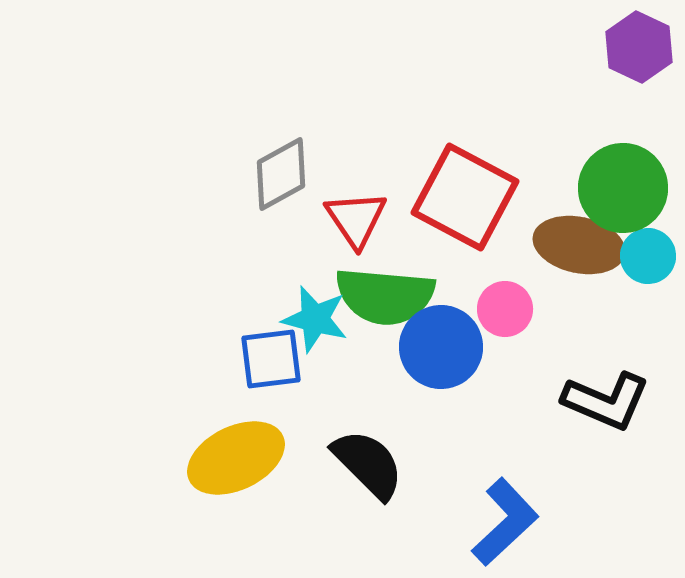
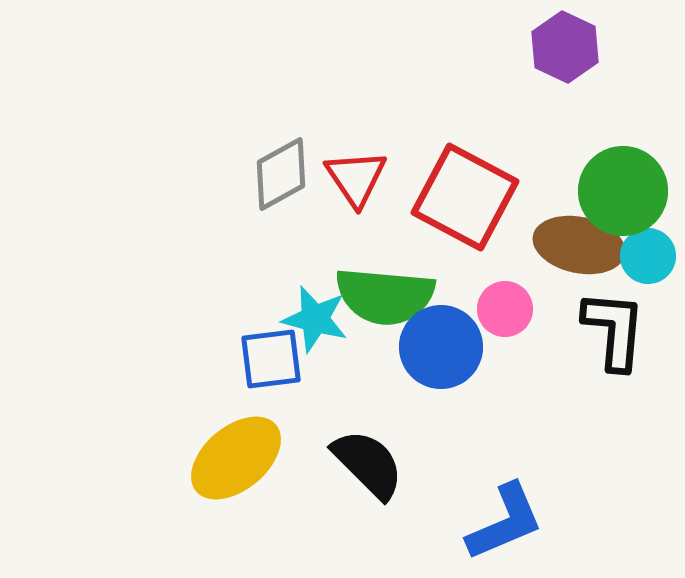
purple hexagon: moved 74 px left
green circle: moved 3 px down
red triangle: moved 41 px up
black L-shape: moved 8 px right, 71 px up; rotated 108 degrees counterclockwise
yellow ellipse: rotated 14 degrees counterclockwise
blue L-shape: rotated 20 degrees clockwise
